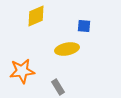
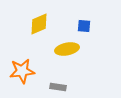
yellow diamond: moved 3 px right, 8 px down
gray rectangle: rotated 49 degrees counterclockwise
